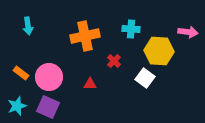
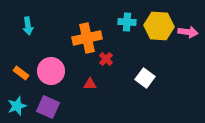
cyan cross: moved 4 px left, 7 px up
orange cross: moved 2 px right, 2 px down
yellow hexagon: moved 25 px up
red cross: moved 8 px left, 2 px up
pink circle: moved 2 px right, 6 px up
